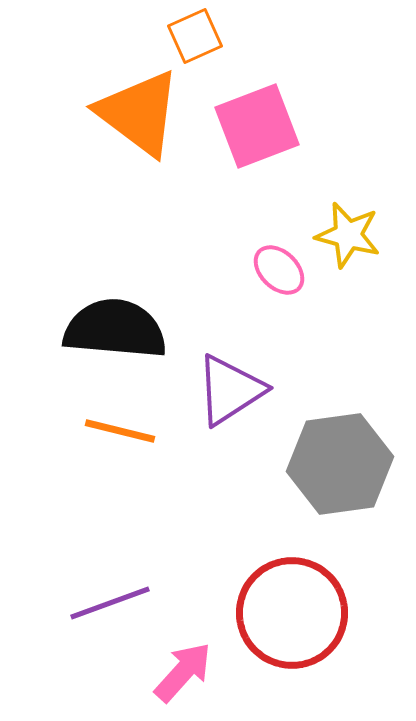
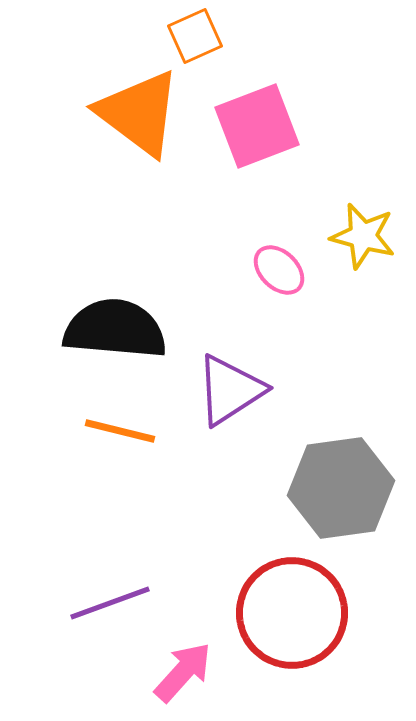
yellow star: moved 15 px right, 1 px down
gray hexagon: moved 1 px right, 24 px down
